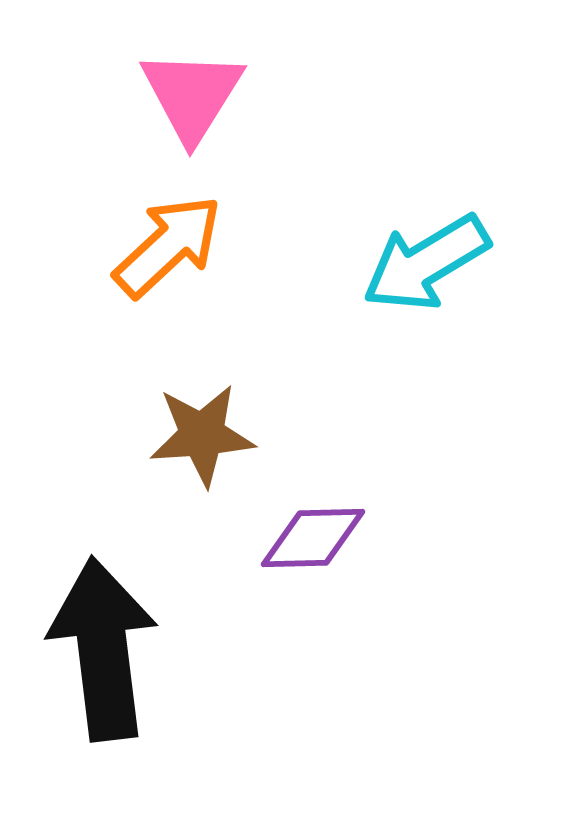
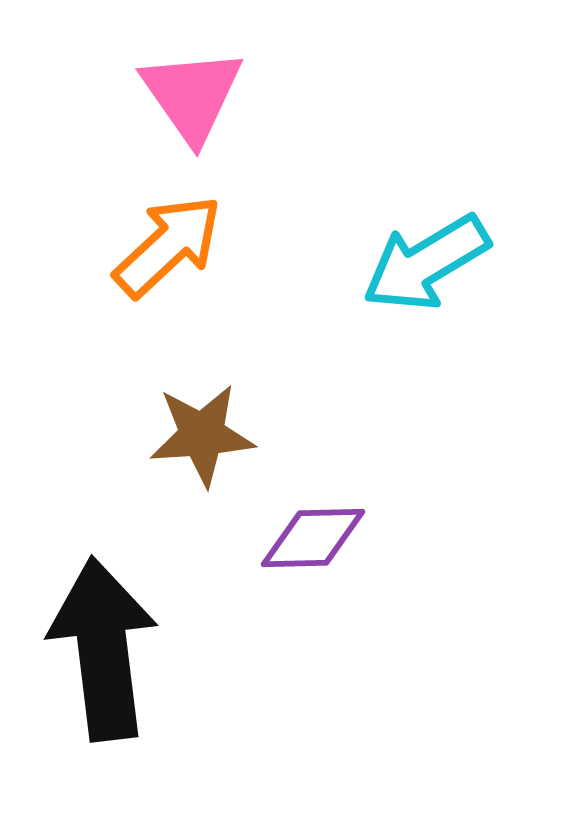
pink triangle: rotated 7 degrees counterclockwise
